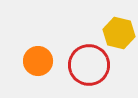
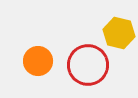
red circle: moved 1 px left
